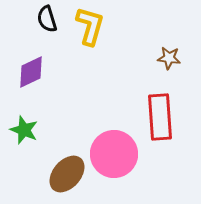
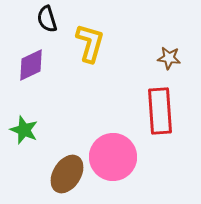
yellow L-shape: moved 17 px down
purple diamond: moved 7 px up
red rectangle: moved 6 px up
pink circle: moved 1 px left, 3 px down
brown ellipse: rotated 9 degrees counterclockwise
